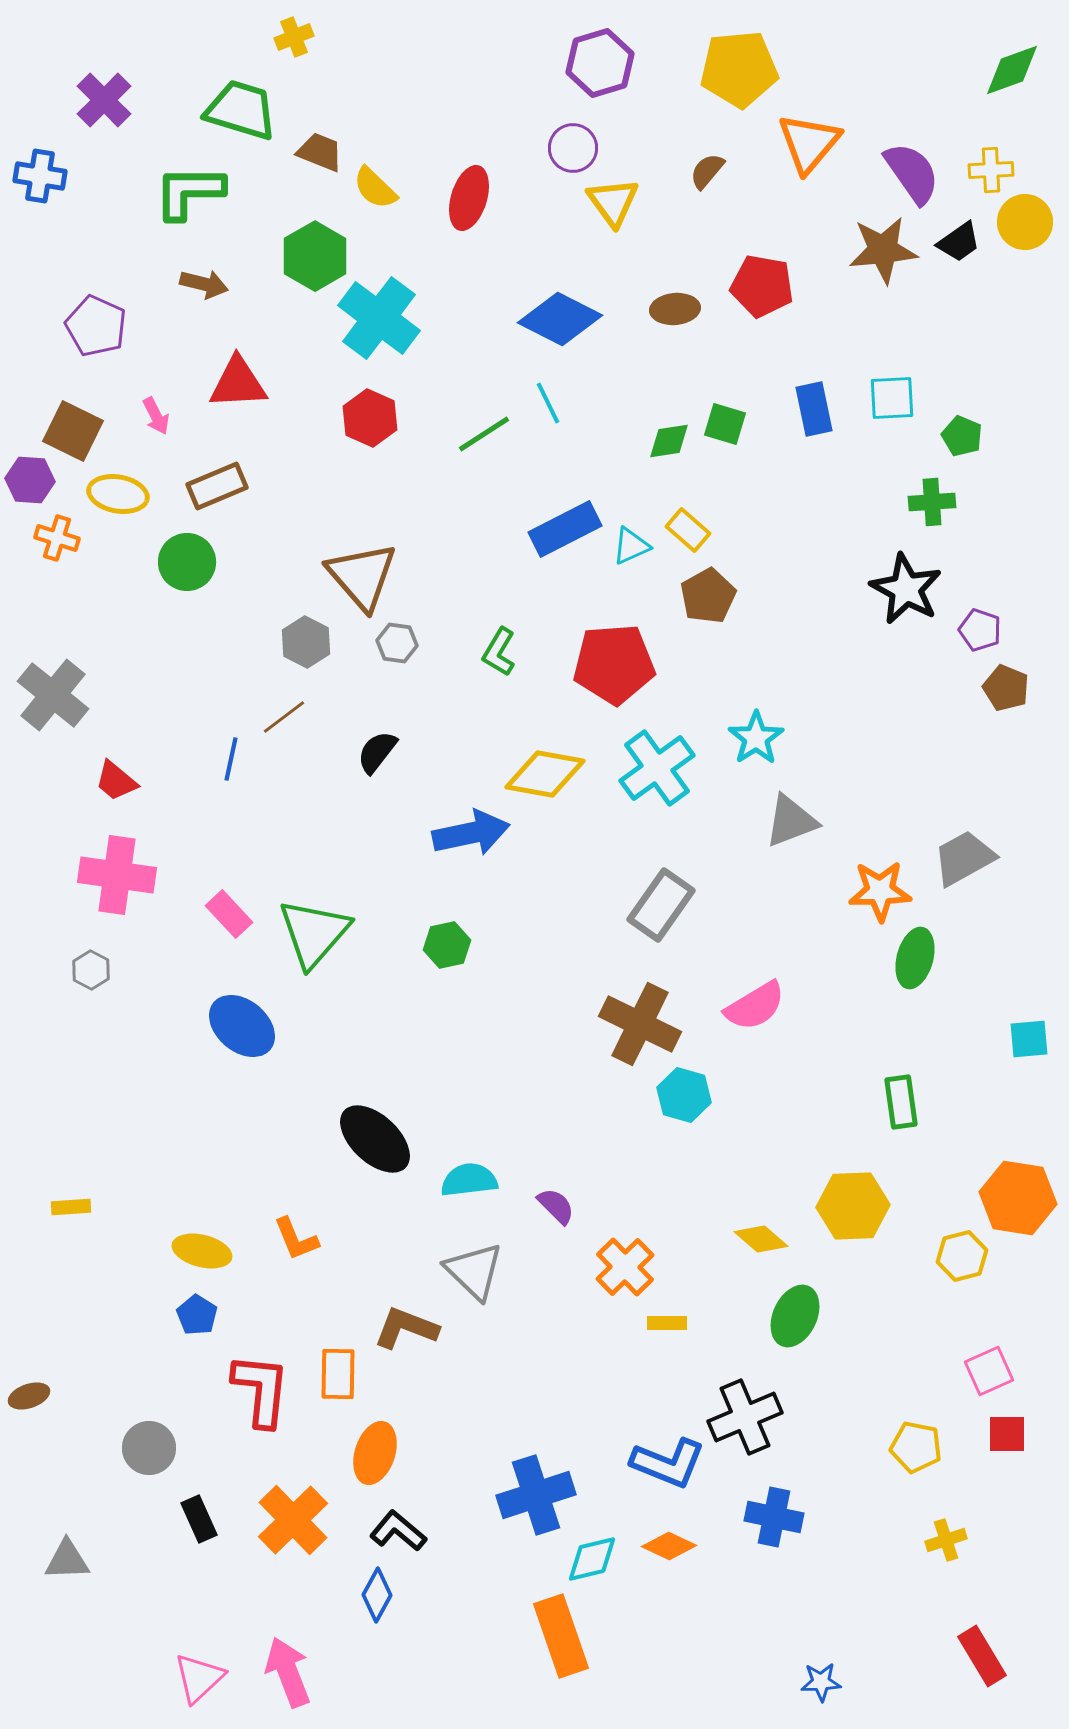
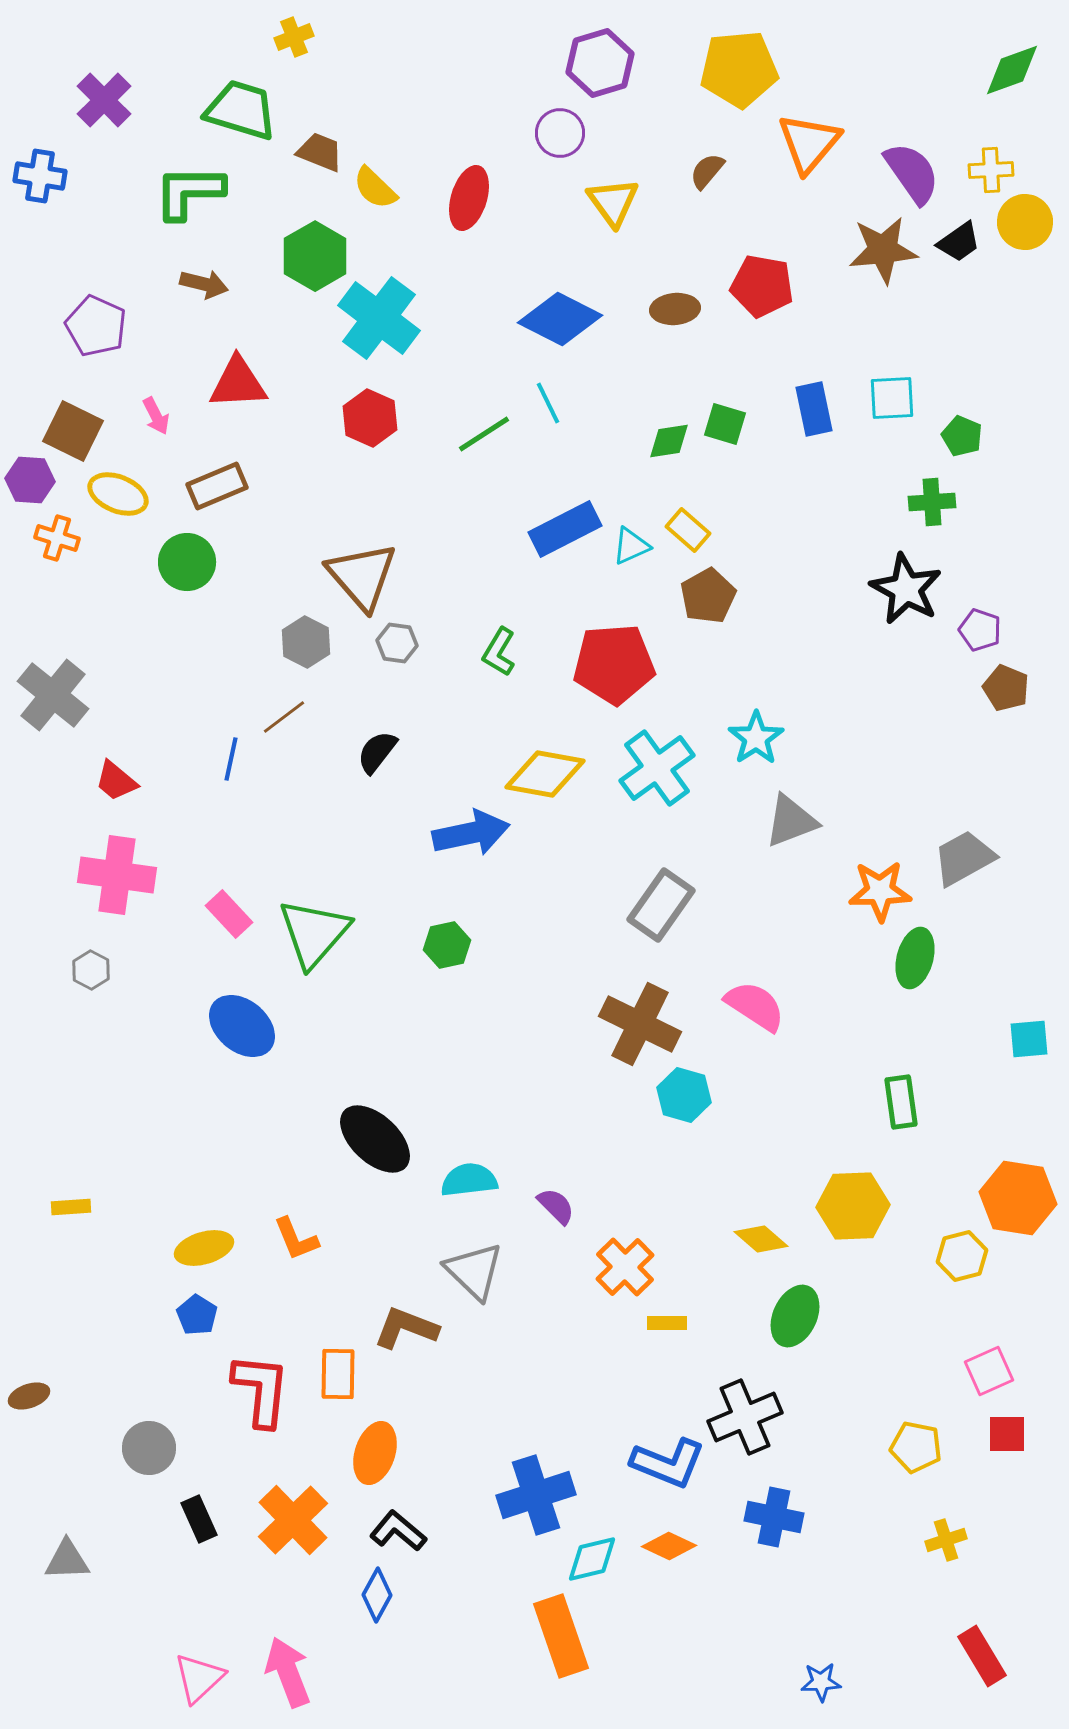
purple circle at (573, 148): moved 13 px left, 15 px up
yellow ellipse at (118, 494): rotated 12 degrees clockwise
pink semicircle at (755, 1006): rotated 116 degrees counterclockwise
yellow ellipse at (202, 1251): moved 2 px right, 3 px up; rotated 30 degrees counterclockwise
